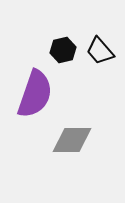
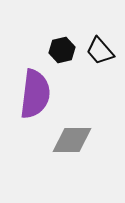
black hexagon: moved 1 px left
purple semicircle: rotated 12 degrees counterclockwise
